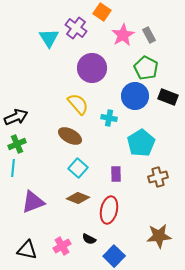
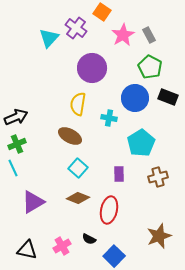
cyan triangle: rotated 15 degrees clockwise
green pentagon: moved 4 px right, 1 px up
blue circle: moved 2 px down
yellow semicircle: rotated 130 degrees counterclockwise
cyan line: rotated 30 degrees counterclockwise
purple rectangle: moved 3 px right
purple triangle: rotated 10 degrees counterclockwise
brown star: rotated 15 degrees counterclockwise
